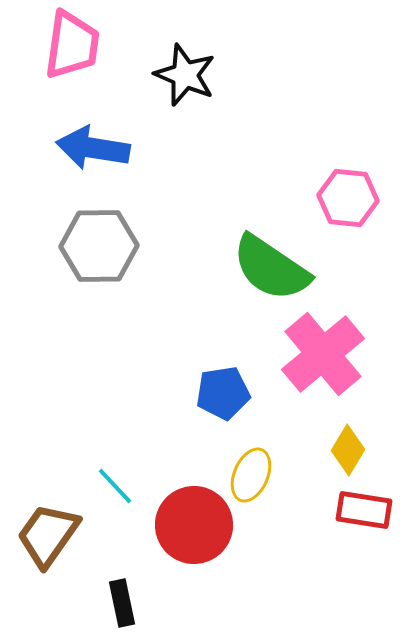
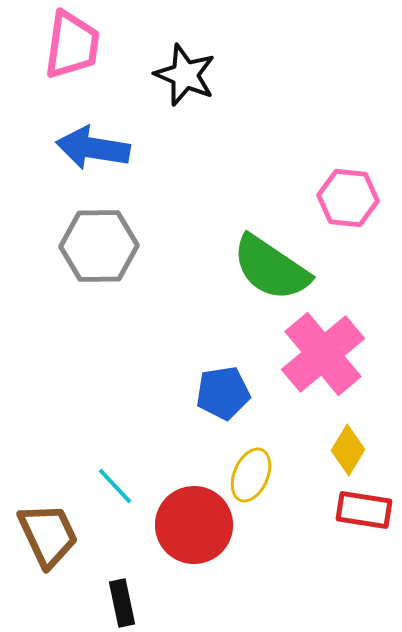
brown trapezoid: rotated 120 degrees clockwise
